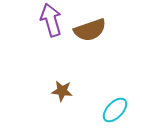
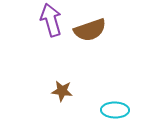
cyan ellipse: rotated 48 degrees clockwise
